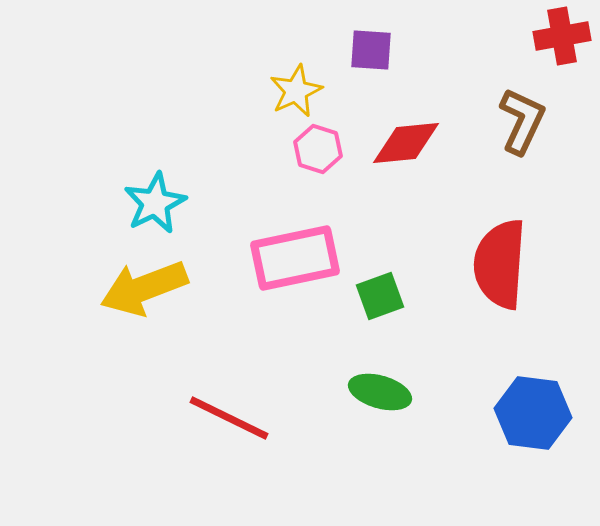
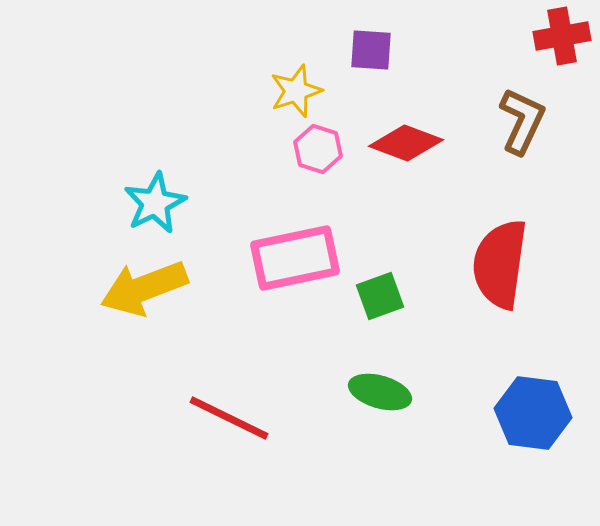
yellow star: rotated 6 degrees clockwise
red diamond: rotated 26 degrees clockwise
red semicircle: rotated 4 degrees clockwise
